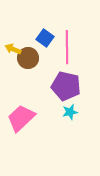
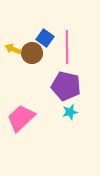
brown circle: moved 4 px right, 5 px up
